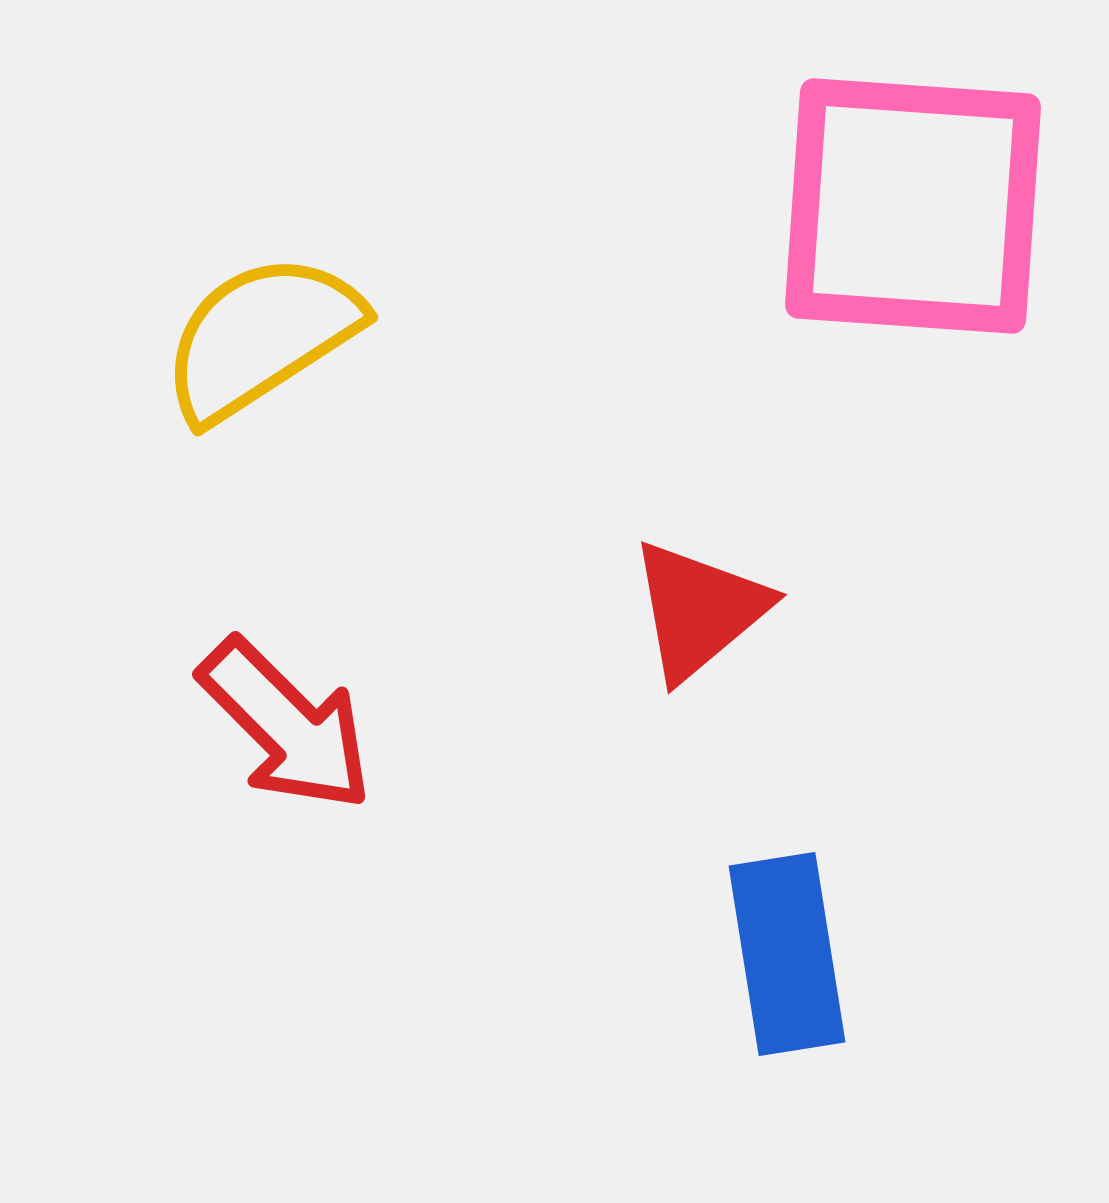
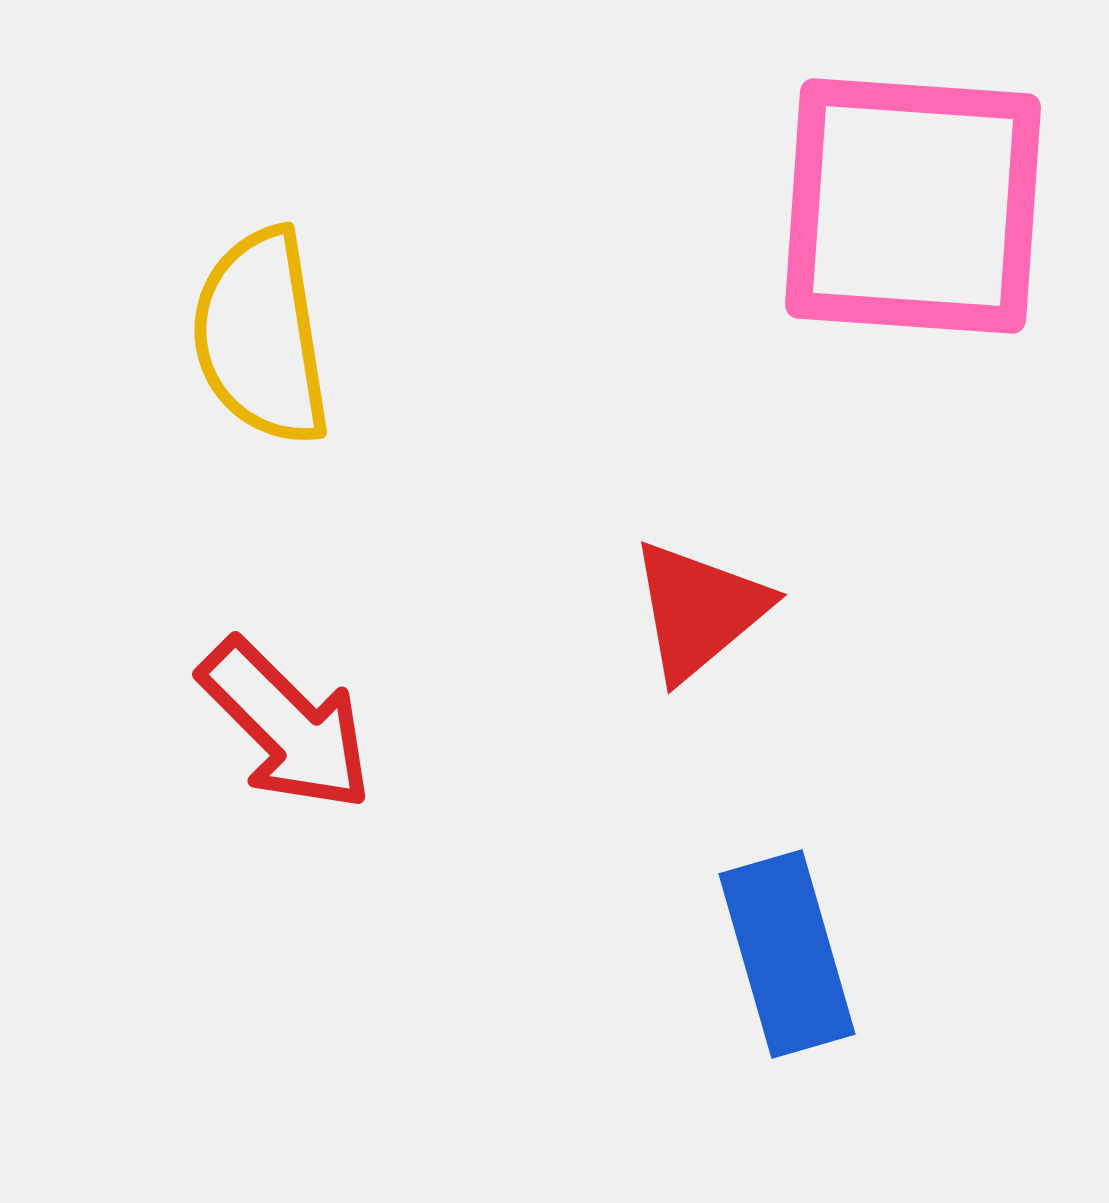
yellow semicircle: rotated 66 degrees counterclockwise
blue rectangle: rotated 7 degrees counterclockwise
